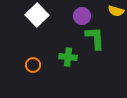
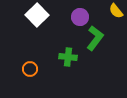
yellow semicircle: rotated 35 degrees clockwise
purple circle: moved 2 px left, 1 px down
green L-shape: rotated 40 degrees clockwise
orange circle: moved 3 px left, 4 px down
